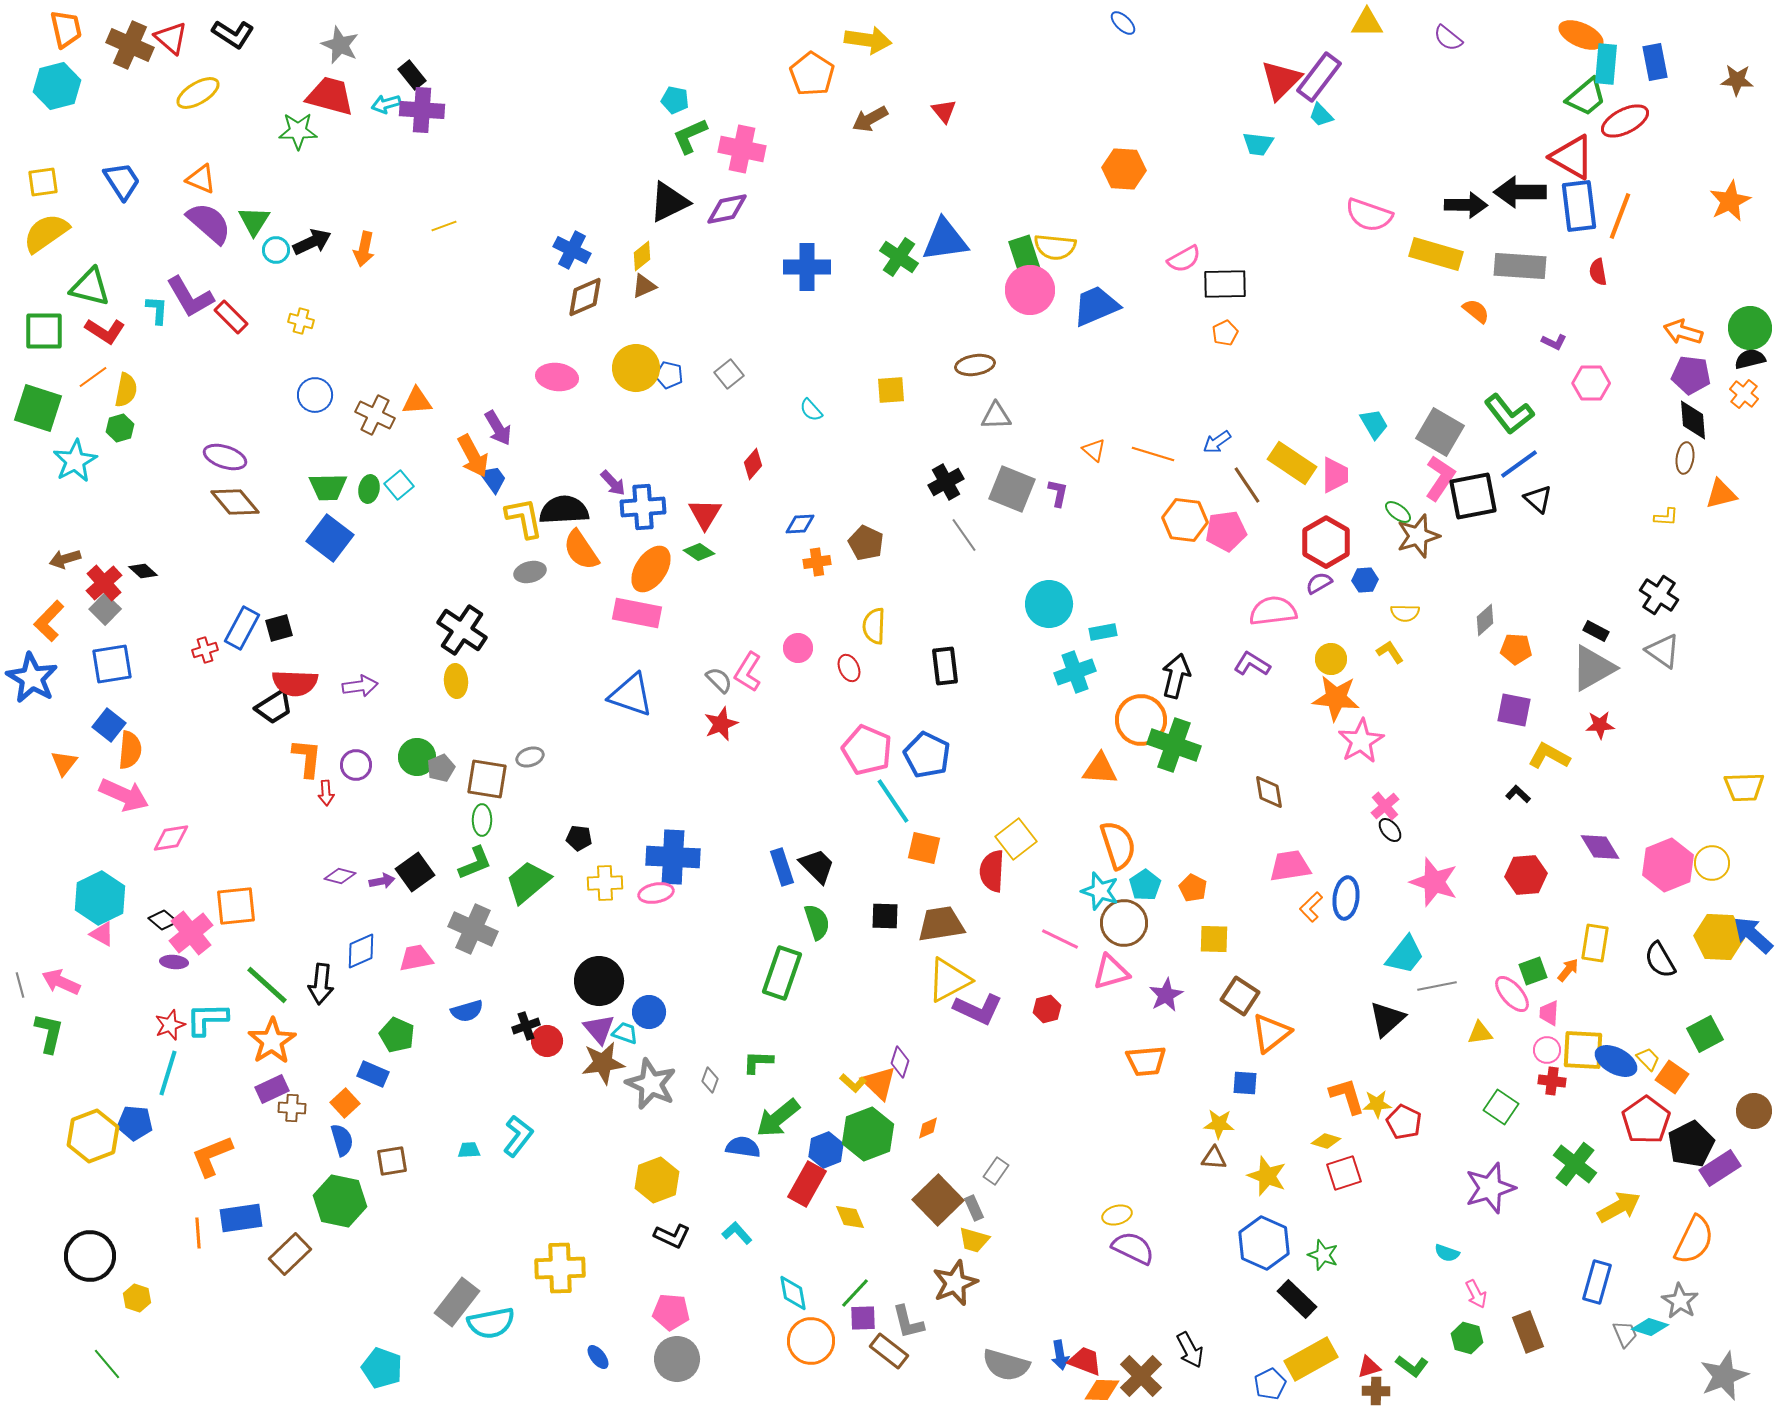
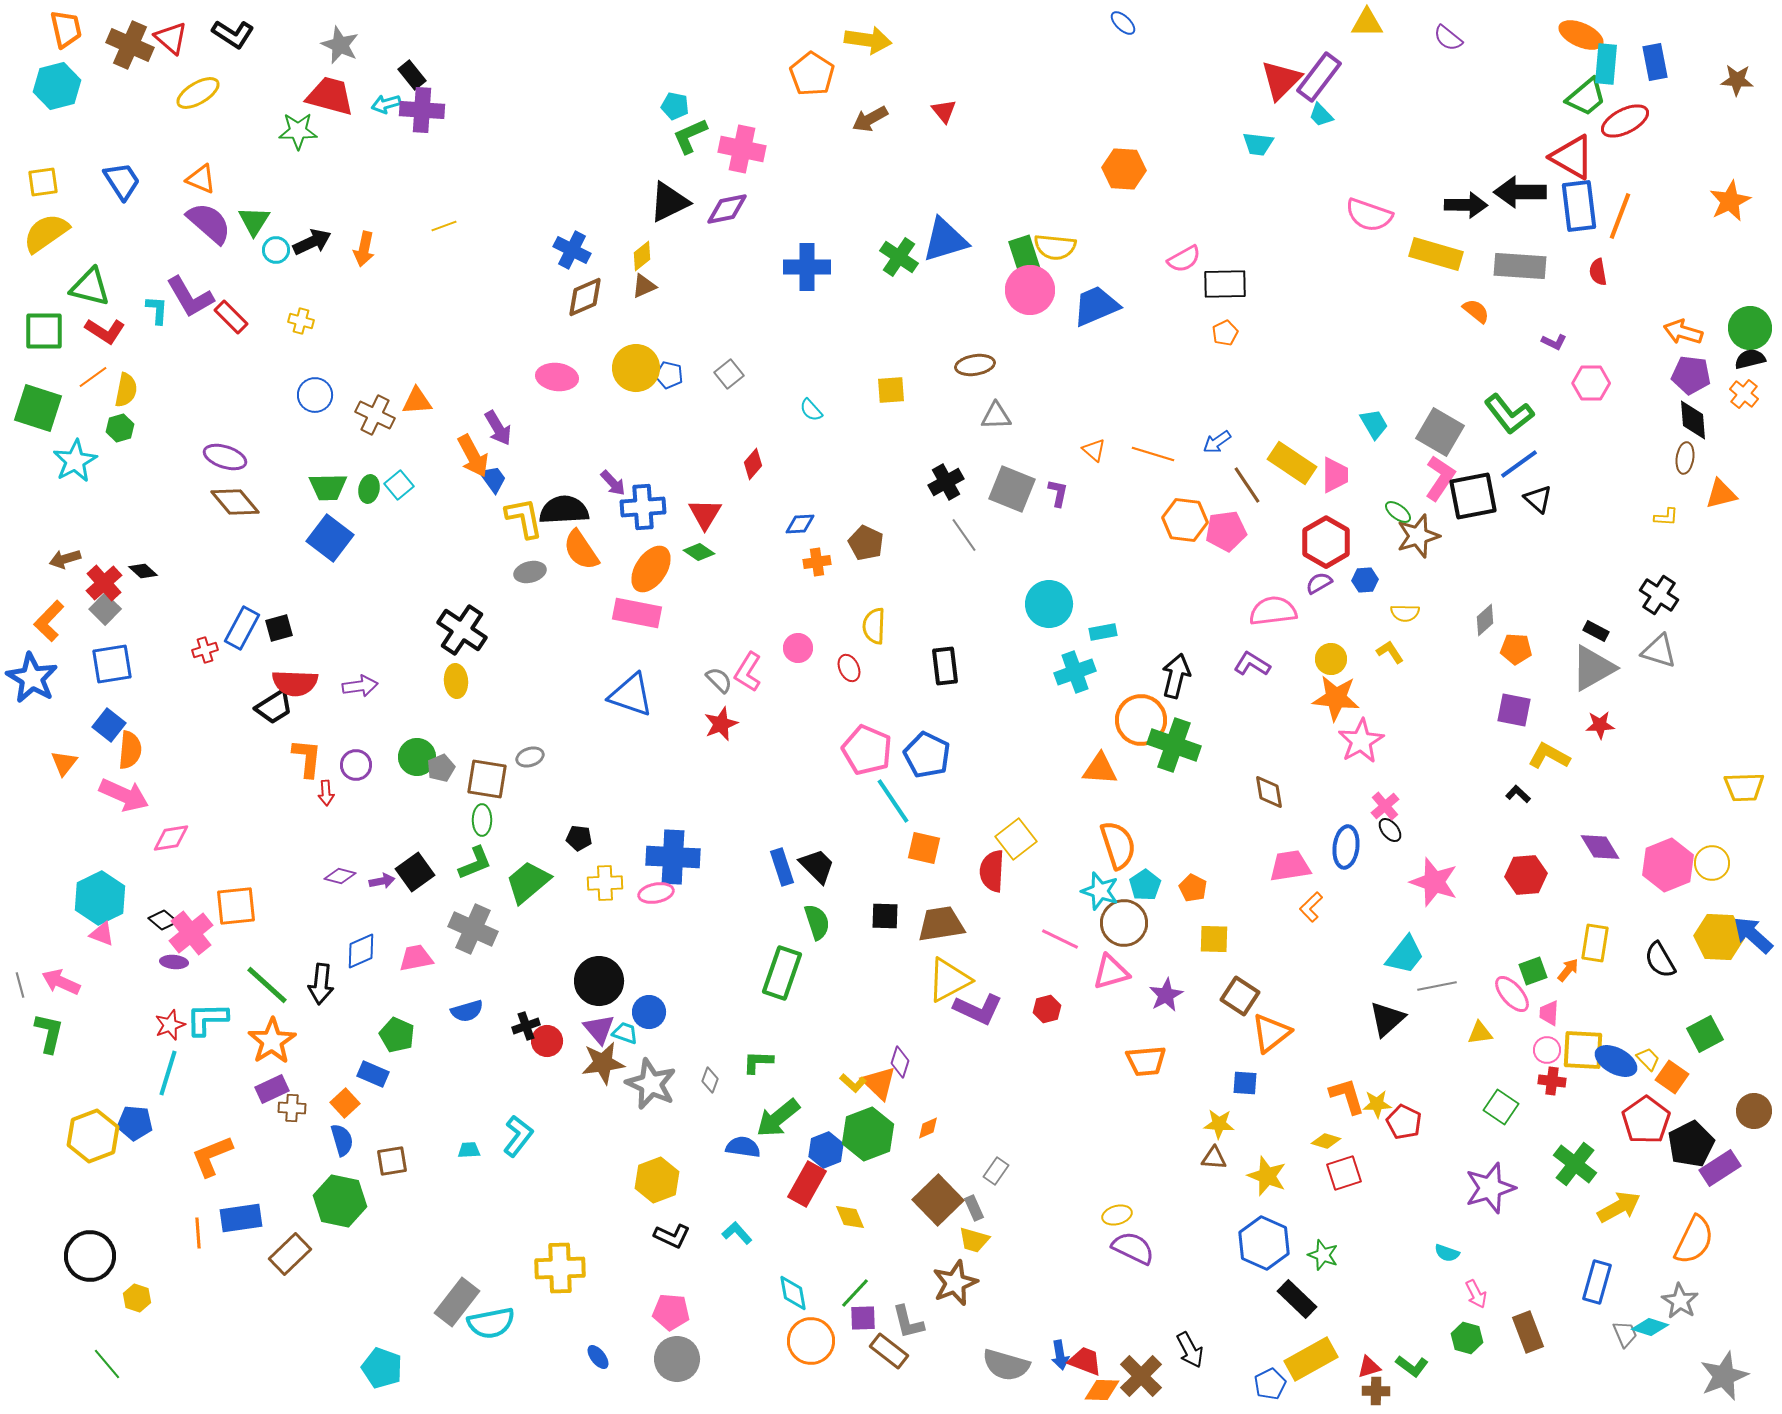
cyan pentagon at (675, 100): moved 6 px down
blue triangle at (945, 240): rotated 9 degrees counterclockwise
gray triangle at (1663, 651): moved 4 px left; rotated 18 degrees counterclockwise
blue ellipse at (1346, 898): moved 51 px up
pink triangle at (102, 934): rotated 8 degrees counterclockwise
